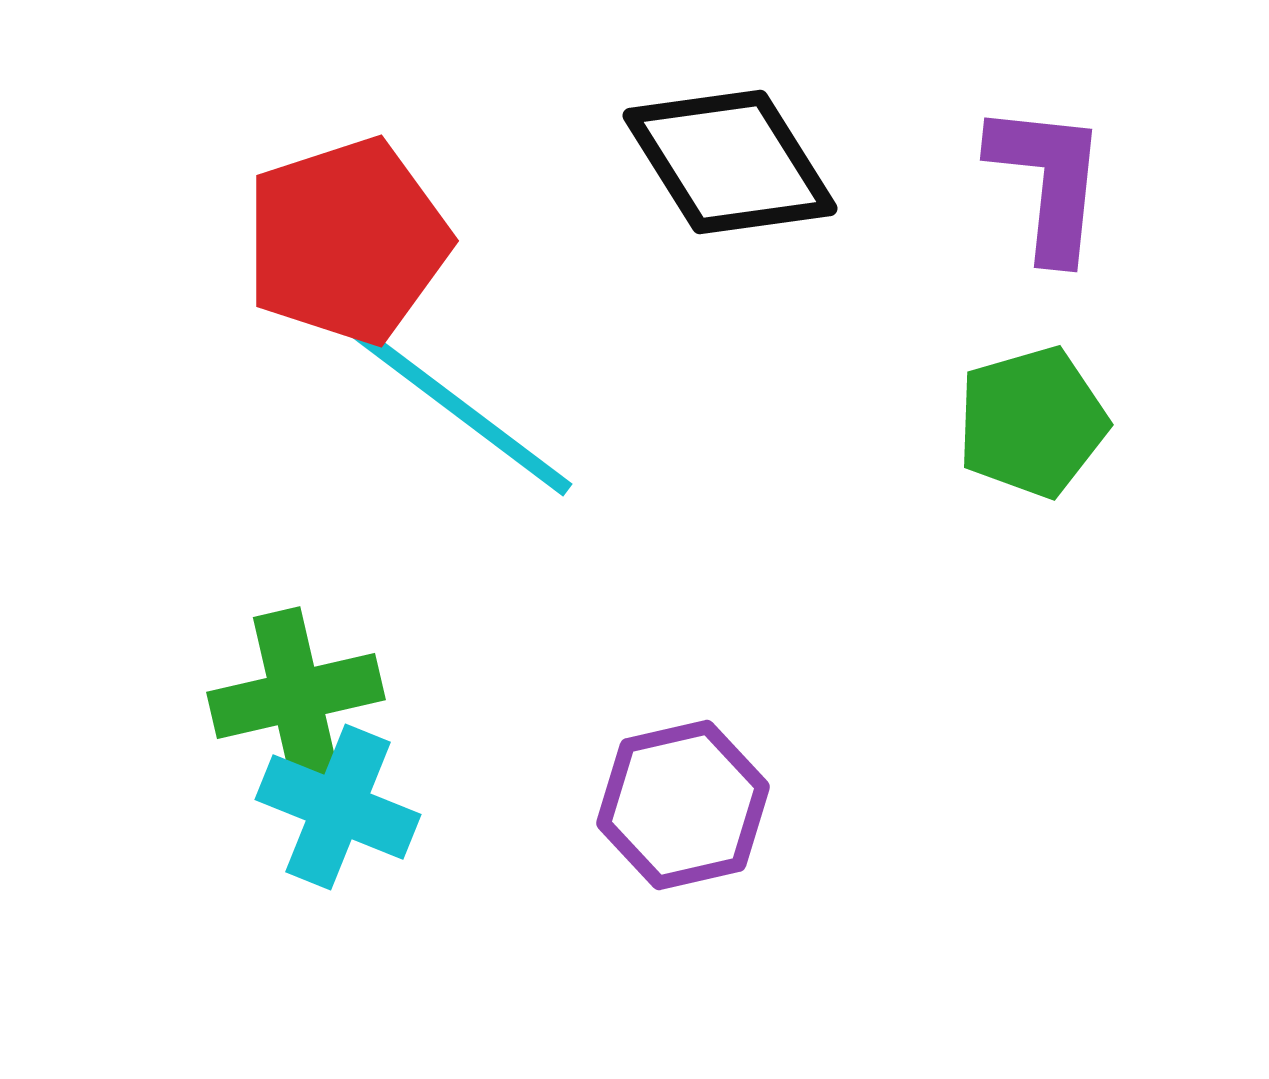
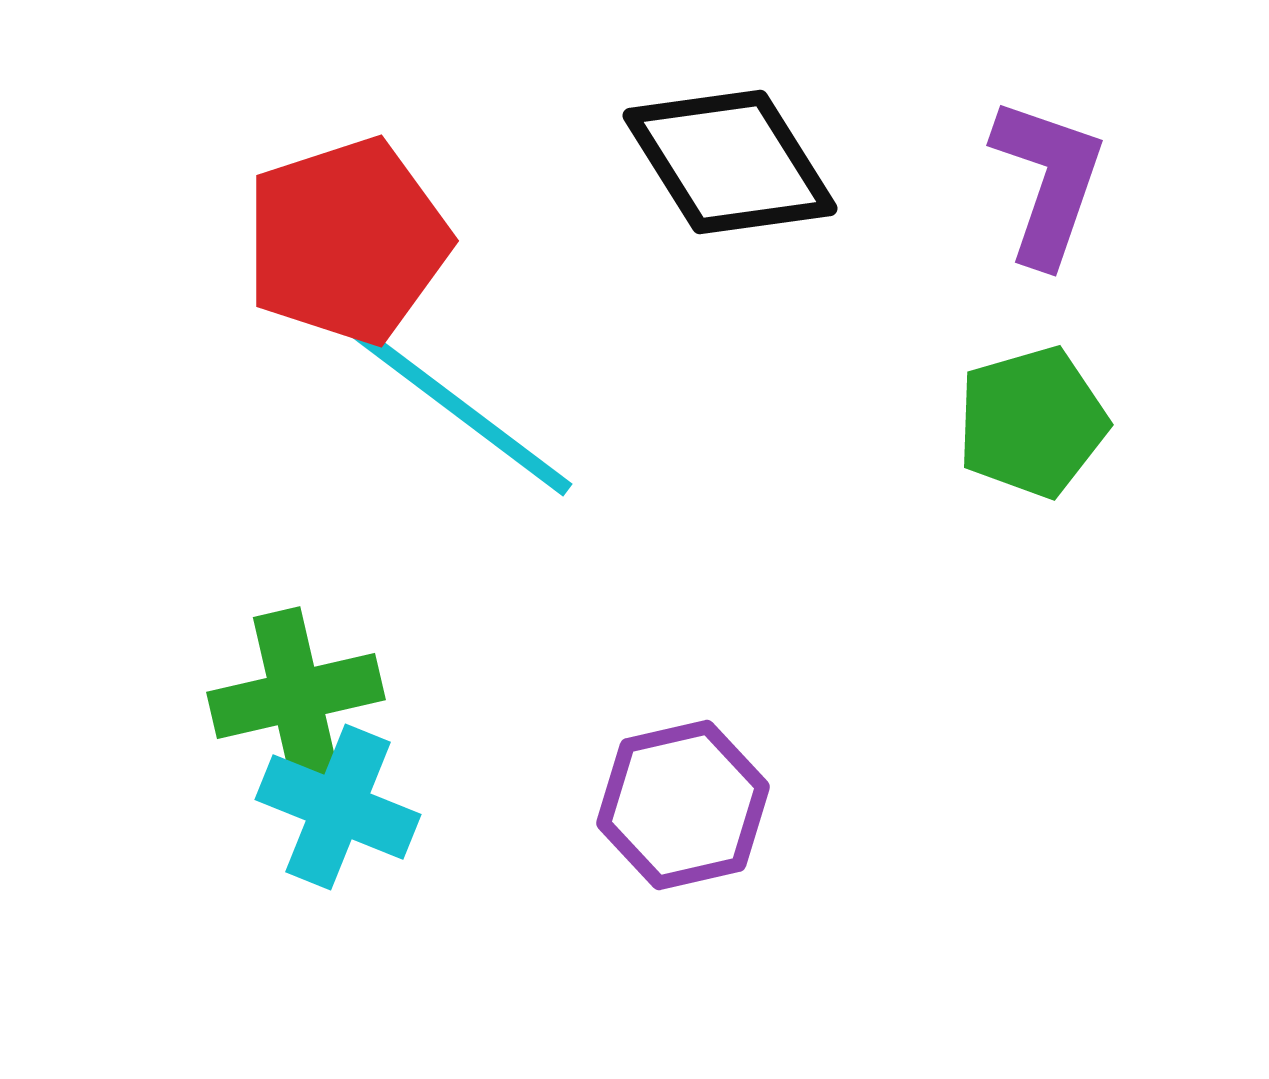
purple L-shape: rotated 13 degrees clockwise
